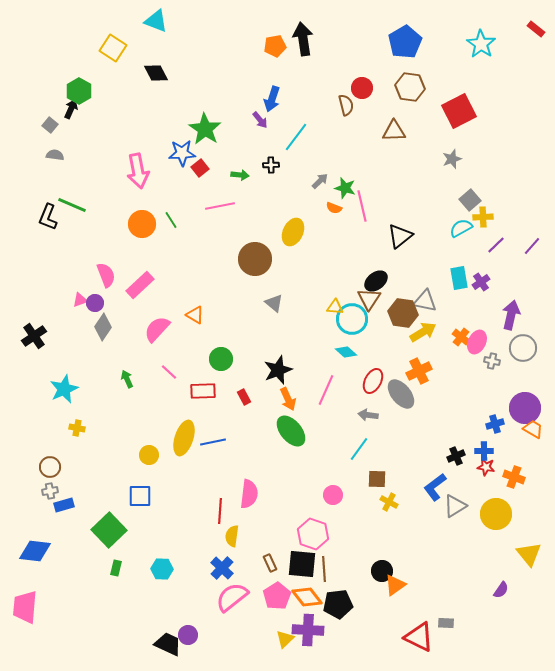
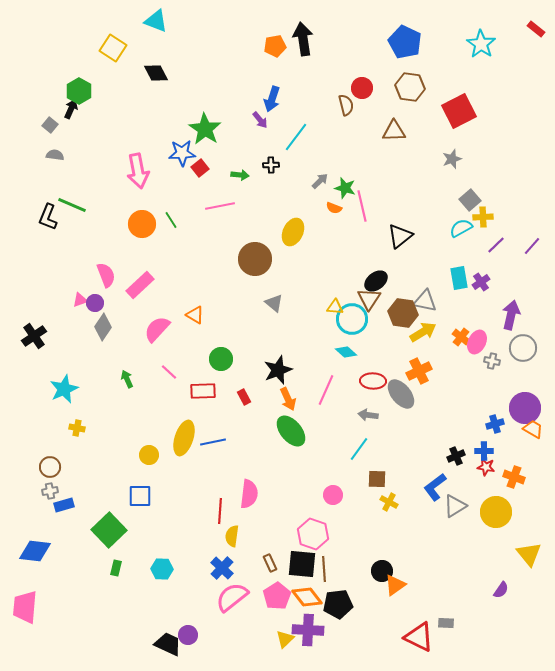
blue pentagon at (405, 42): rotated 16 degrees counterclockwise
red ellipse at (373, 381): rotated 65 degrees clockwise
yellow circle at (496, 514): moved 2 px up
